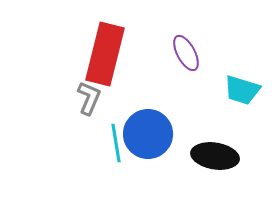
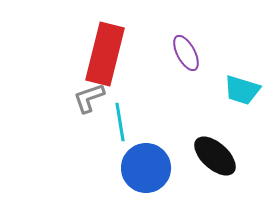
gray L-shape: rotated 132 degrees counterclockwise
blue circle: moved 2 px left, 34 px down
cyan line: moved 4 px right, 21 px up
black ellipse: rotated 33 degrees clockwise
